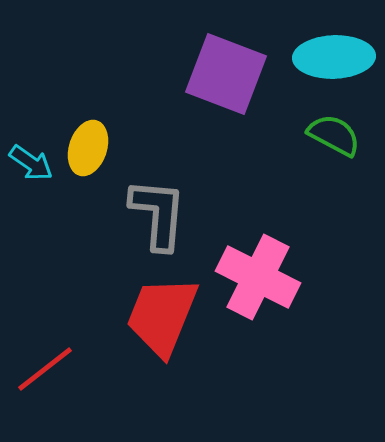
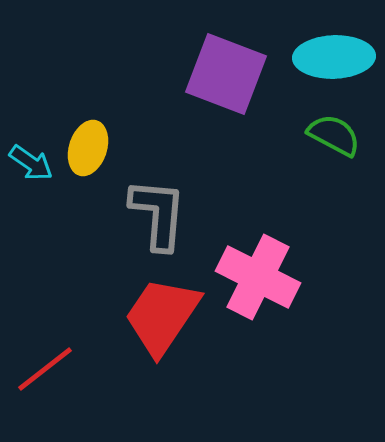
red trapezoid: rotated 12 degrees clockwise
